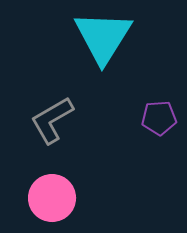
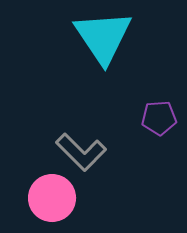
cyan triangle: rotated 6 degrees counterclockwise
gray L-shape: moved 29 px right, 32 px down; rotated 105 degrees counterclockwise
